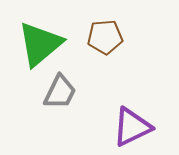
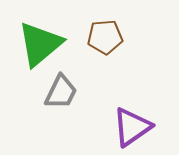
gray trapezoid: moved 1 px right
purple triangle: rotated 9 degrees counterclockwise
